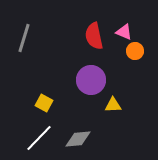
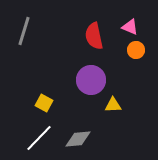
pink triangle: moved 6 px right, 5 px up
gray line: moved 7 px up
orange circle: moved 1 px right, 1 px up
